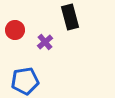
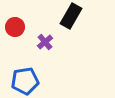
black rectangle: moved 1 px right, 1 px up; rotated 45 degrees clockwise
red circle: moved 3 px up
